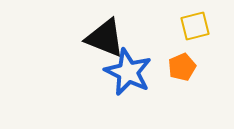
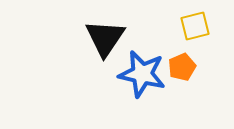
black triangle: rotated 42 degrees clockwise
blue star: moved 14 px right, 2 px down; rotated 12 degrees counterclockwise
